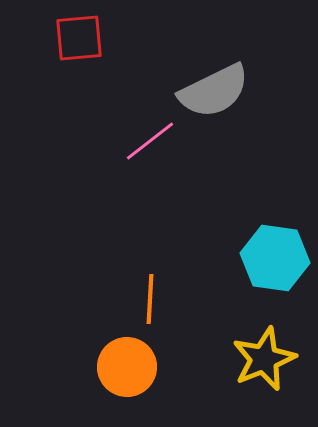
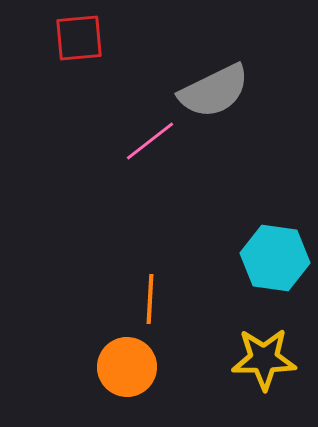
yellow star: rotated 22 degrees clockwise
